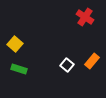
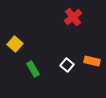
red cross: moved 12 px left; rotated 18 degrees clockwise
orange rectangle: rotated 63 degrees clockwise
green rectangle: moved 14 px right; rotated 42 degrees clockwise
